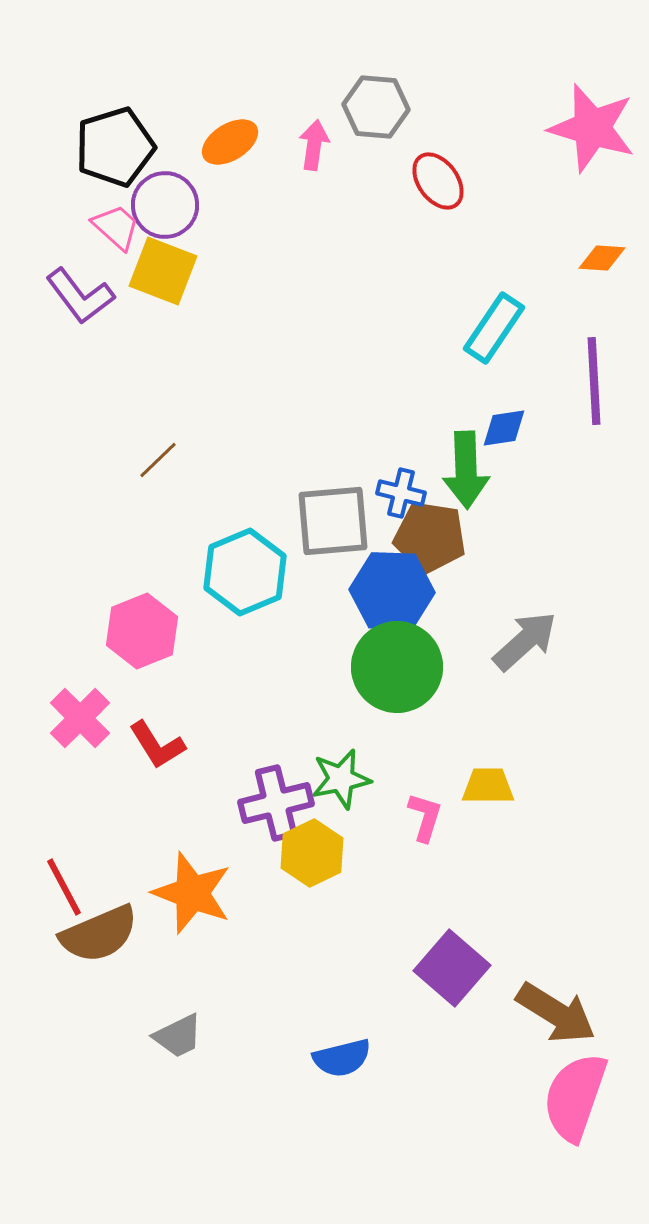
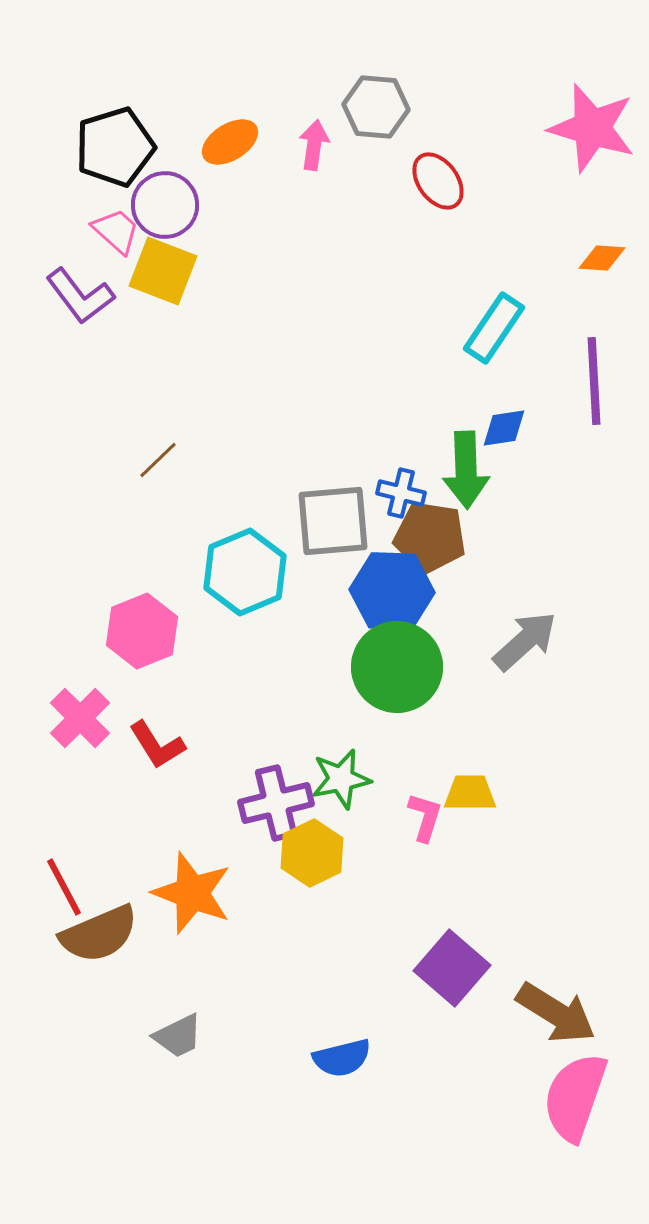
pink trapezoid: moved 4 px down
yellow trapezoid: moved 18 px left, 7 px down
